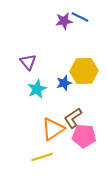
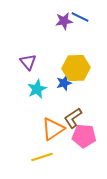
yellow hexagon: moved 8 px left, 3 px up
